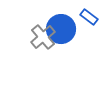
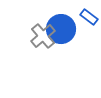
gray cross: moved 1 px up
